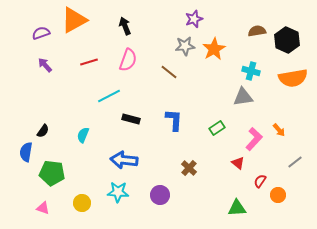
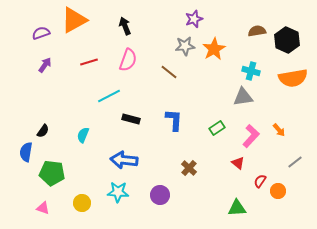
purple arrow: rotated 77 degrees clockwise
pink L-shape: moved 3 px left, 3 px up
orange circle: moved 4 px up
